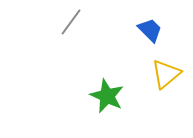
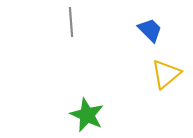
gray line: rotated 40 degrees counterclockwise
green star: moved 20 px left, 19 px down
